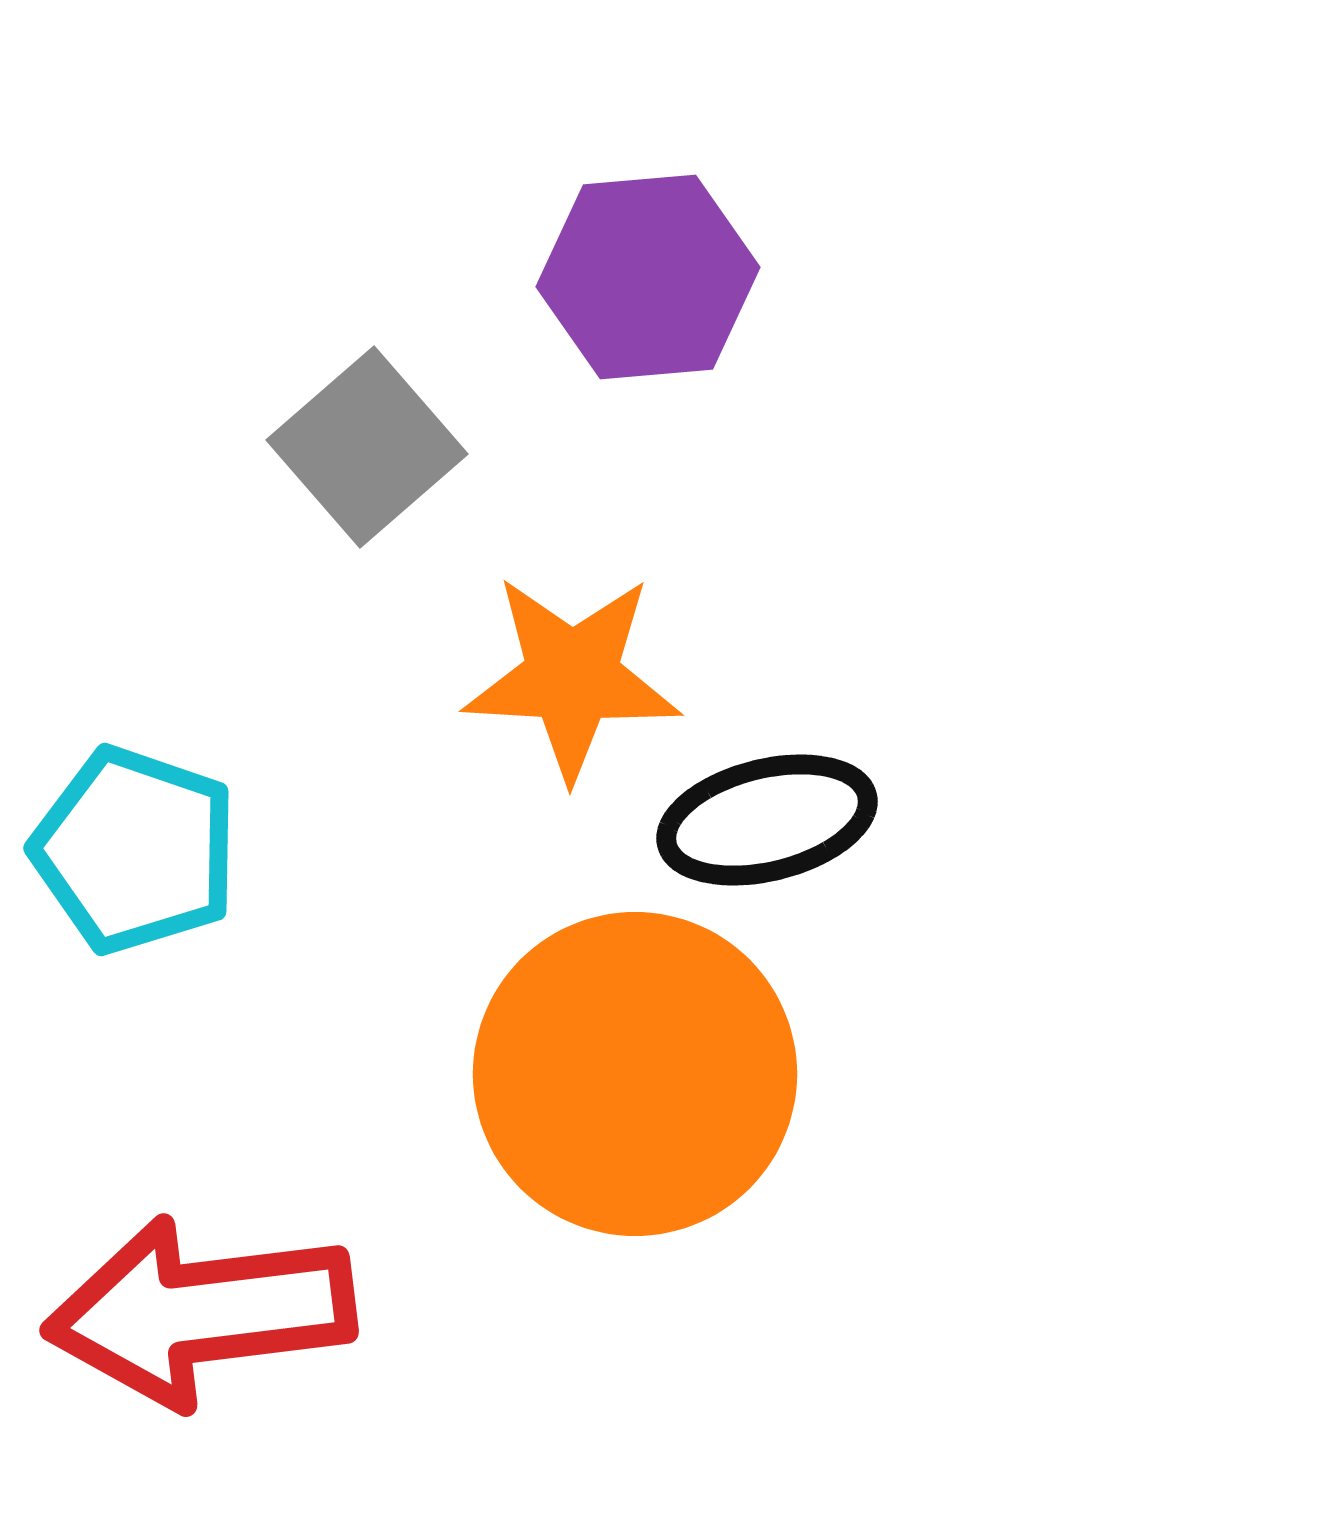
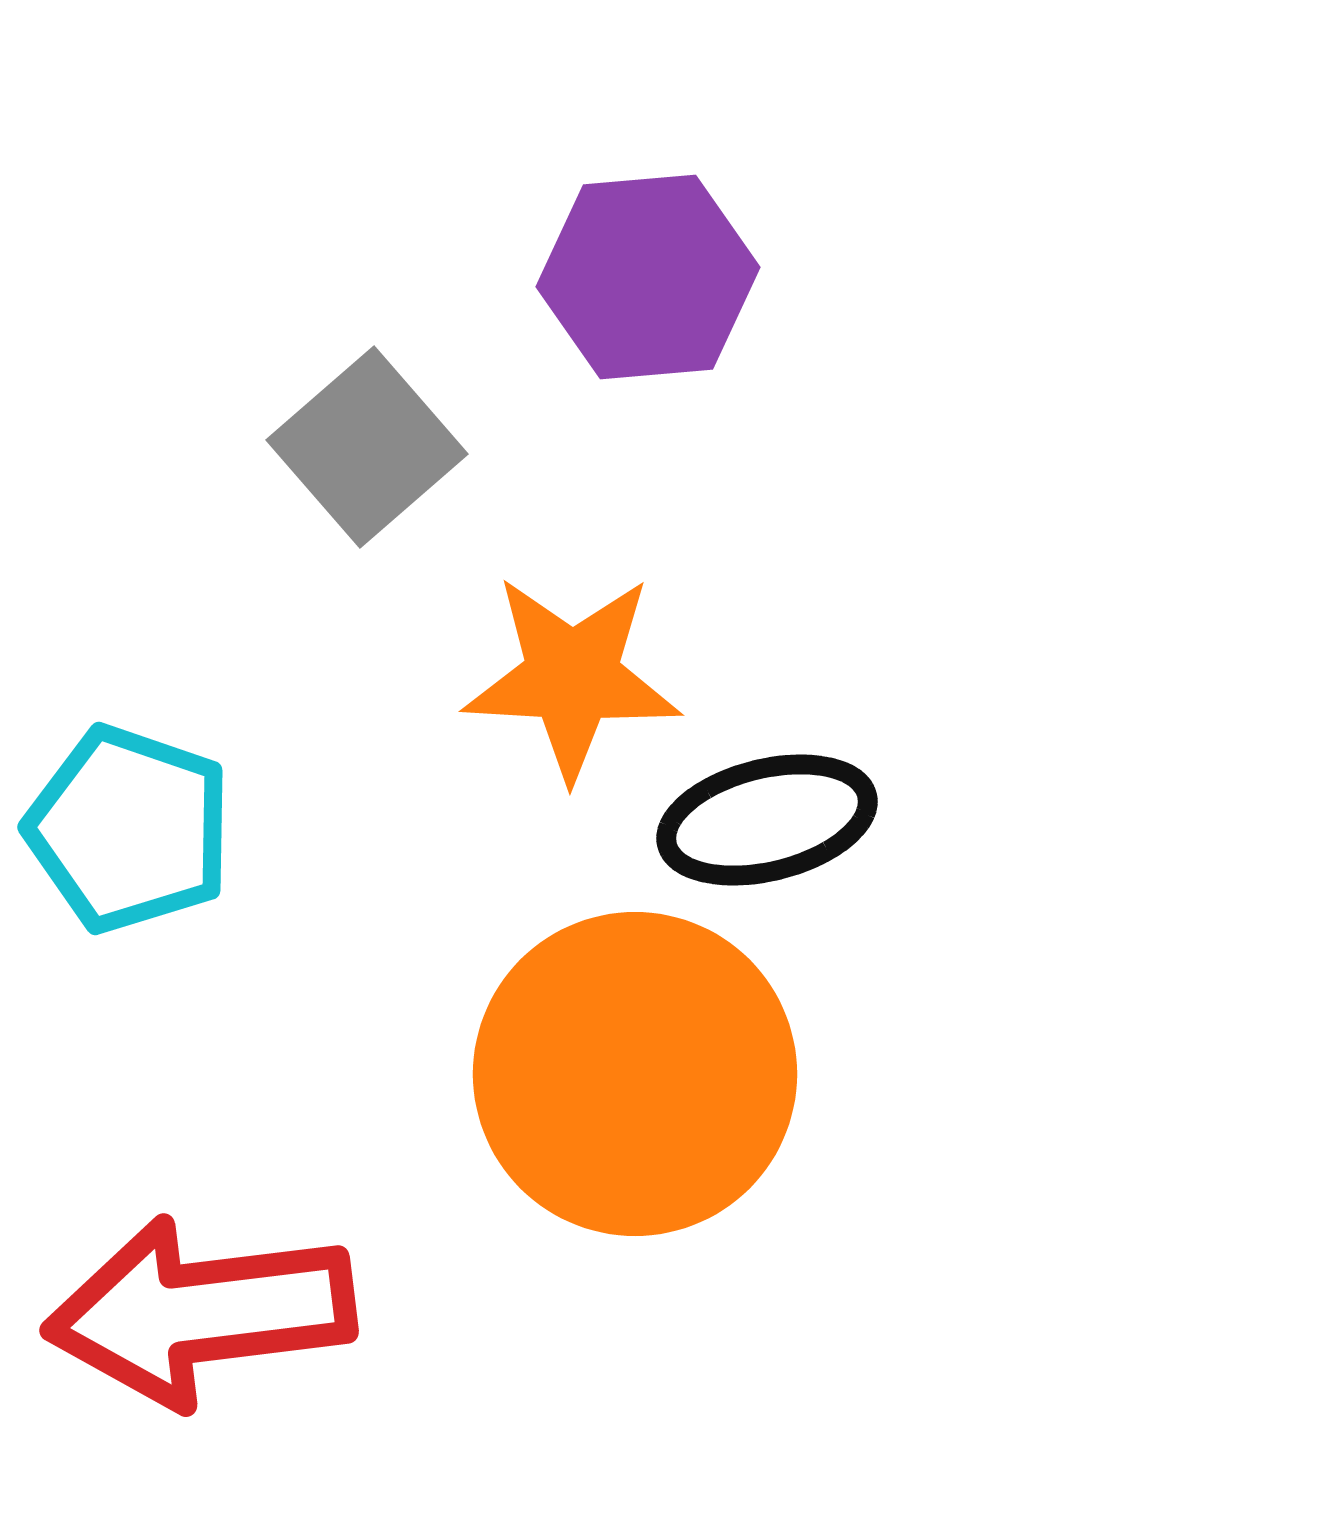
cyan pentagon: moved 6 px left, 21 px up
